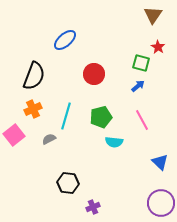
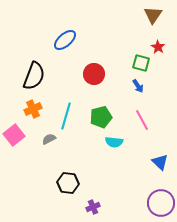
blue arrow: rotated 96 degrees clockwise
